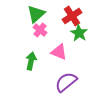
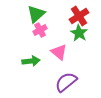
red cross: moved 7 px right
pink cross: rotated 24 degrees clockwise
pink triangle: rotated 18 degrees clockwise
green arrow: rotated 72 degrees clockwise
